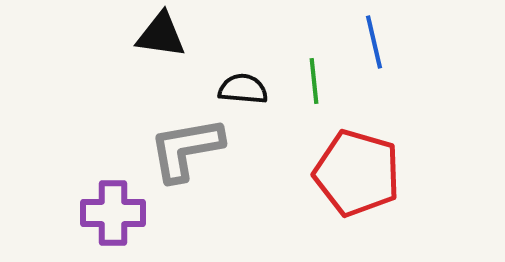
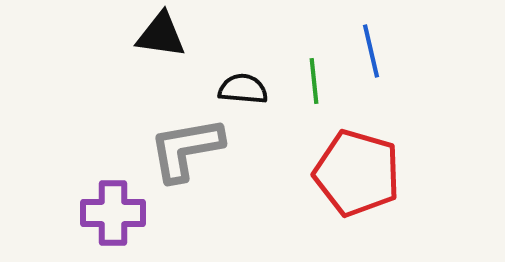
blue line: moved 3 px left, 9 px down
